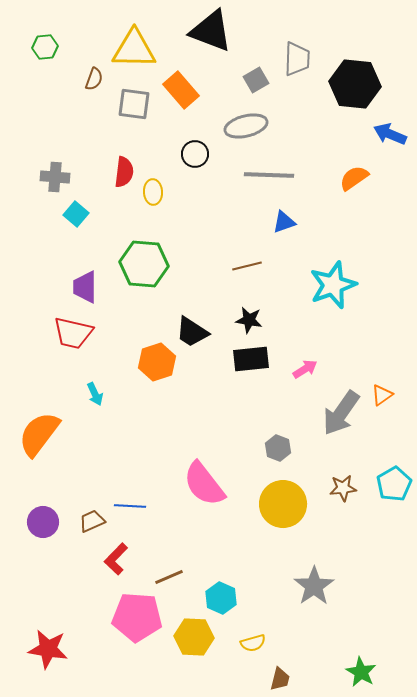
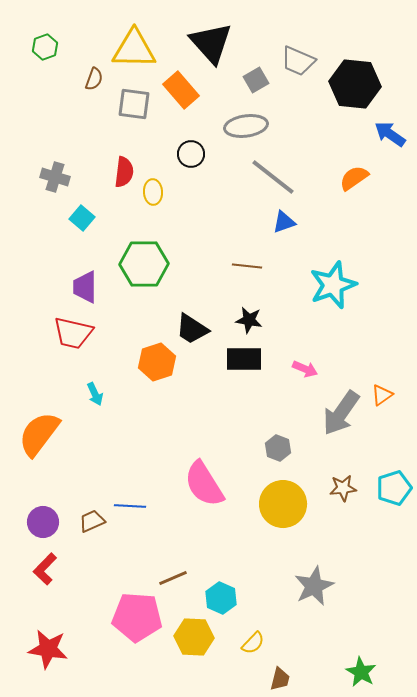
black triangle at (211, 31): moved 12 px down; rotated 27 degrees clockwise
green hexagon at (45, 47): rotated 15 degrees counterclockwise
gray trapezoid at (297, 59): moved 1 px right, 2 px down; rotated 111 degrees clockwise
gray ellipse at (246, 126): rotated 6 degrees clockwise
blue arrow at (390, 134): rotated 12 degrees clockwise
black circle at (195, 154): moved 4 px left
gray line at (269, 175): moved 4 px right, 2 px down; rotated 36 degrees clockwise
gray cross at (55, 177): rotated 12 degrees clockwise
cyan square at (76, 214): moved 6 px right, 4 px down
green hexagon at (144, 264): rotated 6 degrees counterclockwise
brown line at (247, 266): rotated 20 degrees clockwise
black trapezoid at (192, 332): moved 3 px up
black rectangle at (251, 359): moved 7 px left; rotated 6 degrees clockwise
pink arrow at (305, 369): rotated 55 degrees clockwise
pink semicircle at (204, 484): rotated 6 degrees clockwise
cyan pentagon at (394, 484): moved 4 px down; rotated 12 degrees clockwise
red L-shape at (116, 559): moved 71 px left, 10 px down
brown line at (169, 577): moved 4 px right, 1 px down
gray star at (314, 586): rotated 9 degrees clockwise
yellow semicircle at (253, 643): rotated 30 degrees counterclockwise
